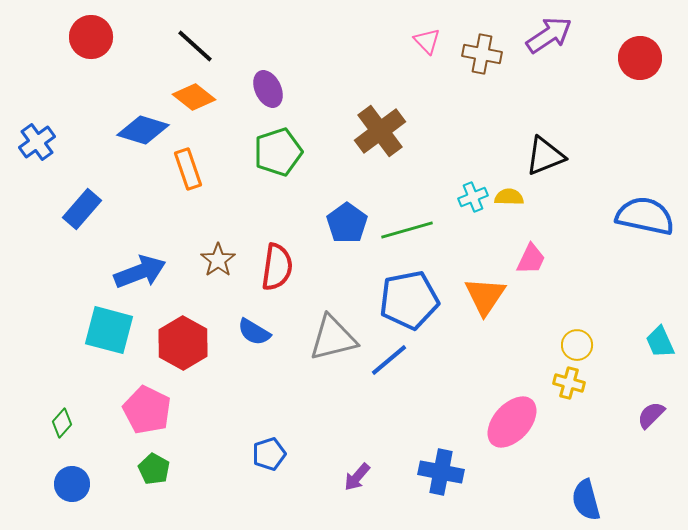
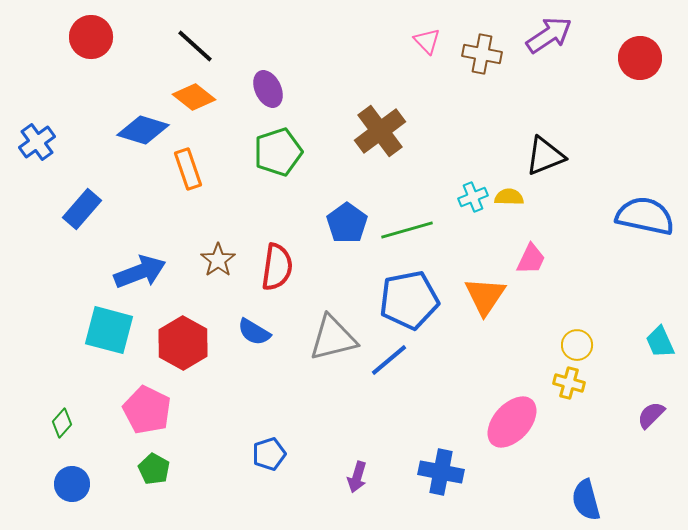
purple arrow at (357, 477): rotated 24 degrees counterclockwise
